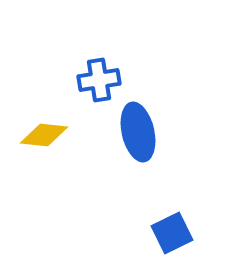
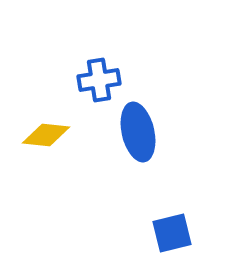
yellow diamond: moved 2 px right
blue square: rotated 12 degrees clockwise
